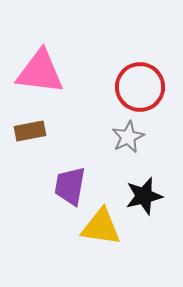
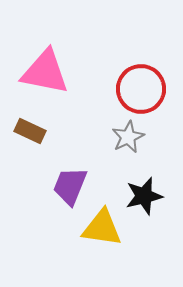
pink triangle: moved 5 px right; rotated 4 degrees clockwise
red circle: moved 1 px right, 2 px down
brown rectangle: rotated 36 degrees clockwise
purple trapezoid: rotated 12 degrees clockwise
yellow triangle: moved 1 px right, 1 px down
